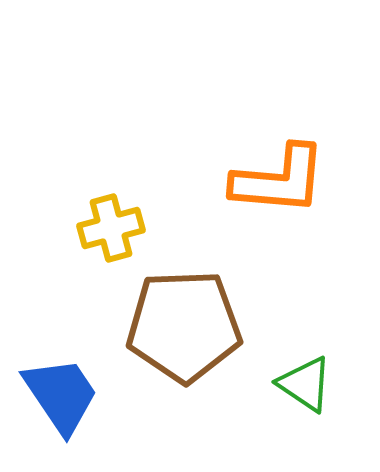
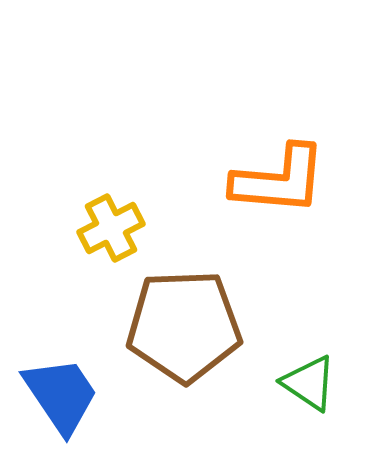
yellow cross: rotated 12 degrees counterclockwise
green triangle: moved 4 px right, 1 px up
